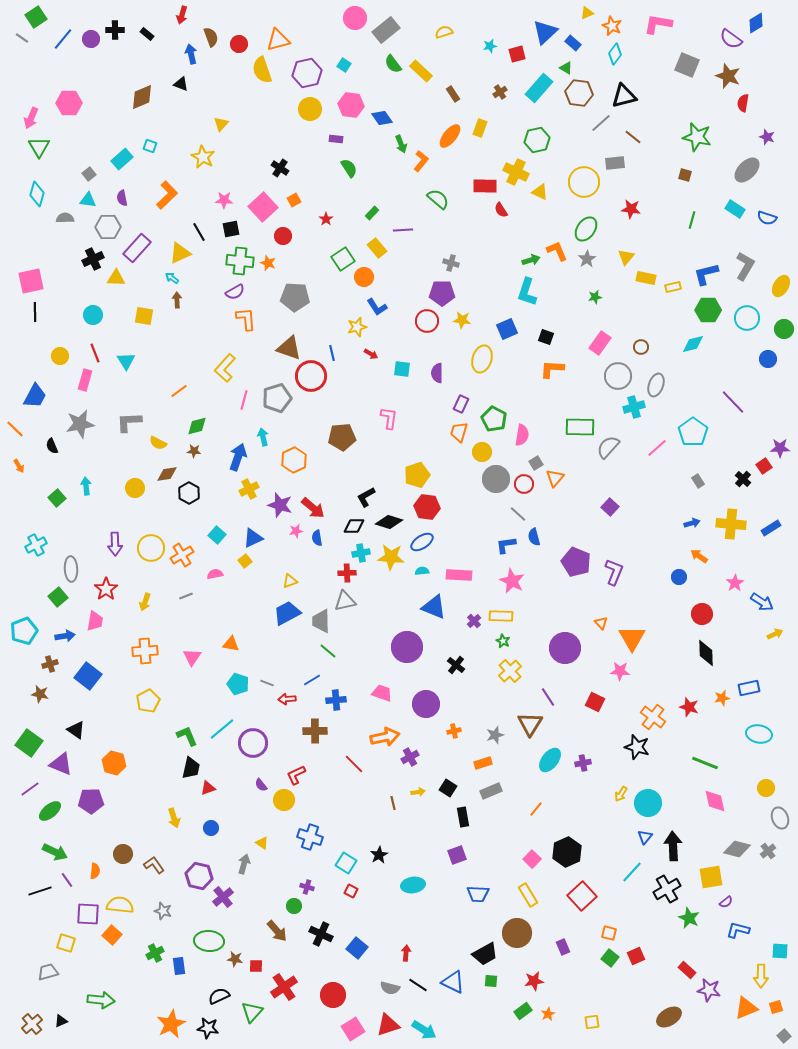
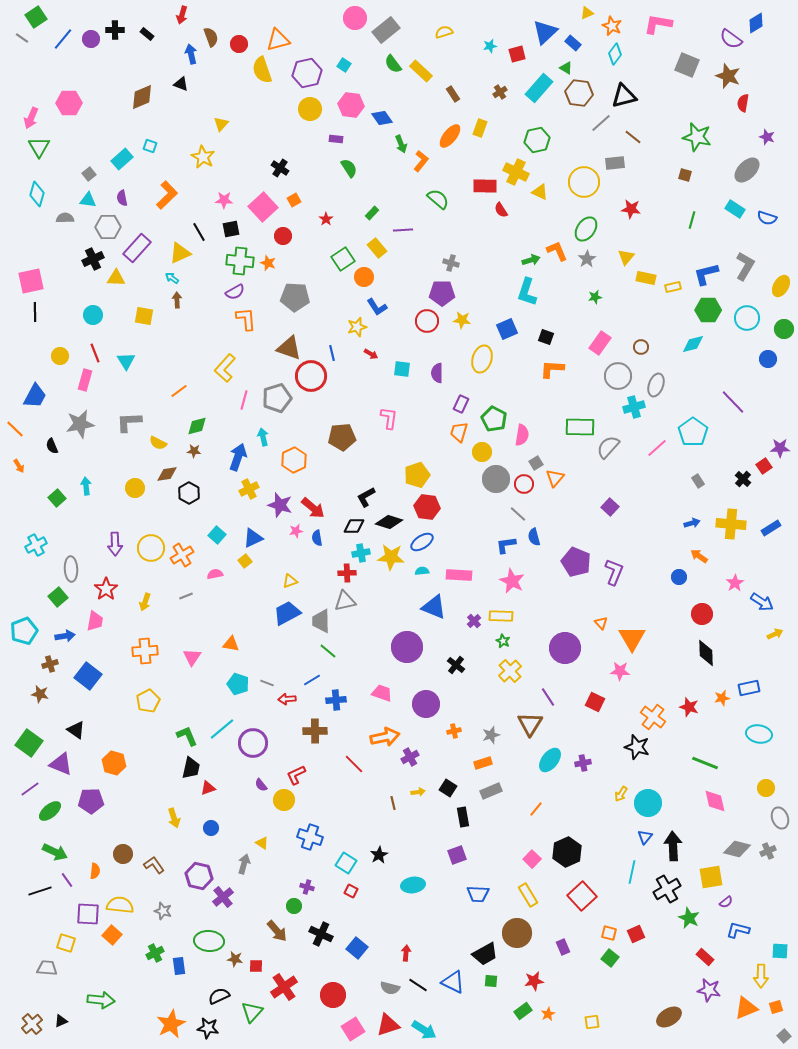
gray star at (495, 735): moved 4 px left
gray cross at (768, 851): rotated 14 degrees clockwise
cyan line at (632, 872): rotated 30 degrees counterclockwise
red square at (636, 956): moved 22 px up
red rectangle at (687, 970): moved 18 px right, 13 px up
gray trapezoid at (48, 972): moved 1 px left, 4 px up; rotated 20 degrees clockwise
